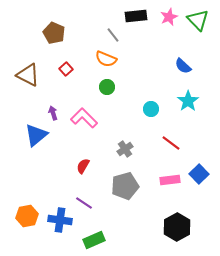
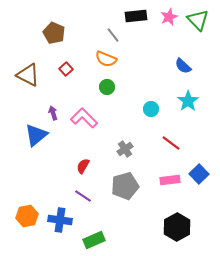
purple line: moved 1 px left, 7 px up
